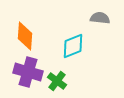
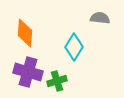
orange diamond: moved 3 px up
cyan diamond: moved 1 px right, 1 px down; rotated 36 degrees counterclockwise
green cross: rotated 36 degrees clockwise
